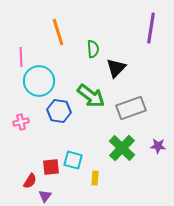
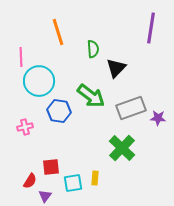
pink cross: moved 4 px right, 5 px down
purple star: moved 28 px up
cyan square: moved 23 px down; rotated 24 degrees counterclockwise
